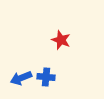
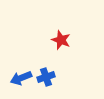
blue cross: rotated 24 degrees counterclockwise
